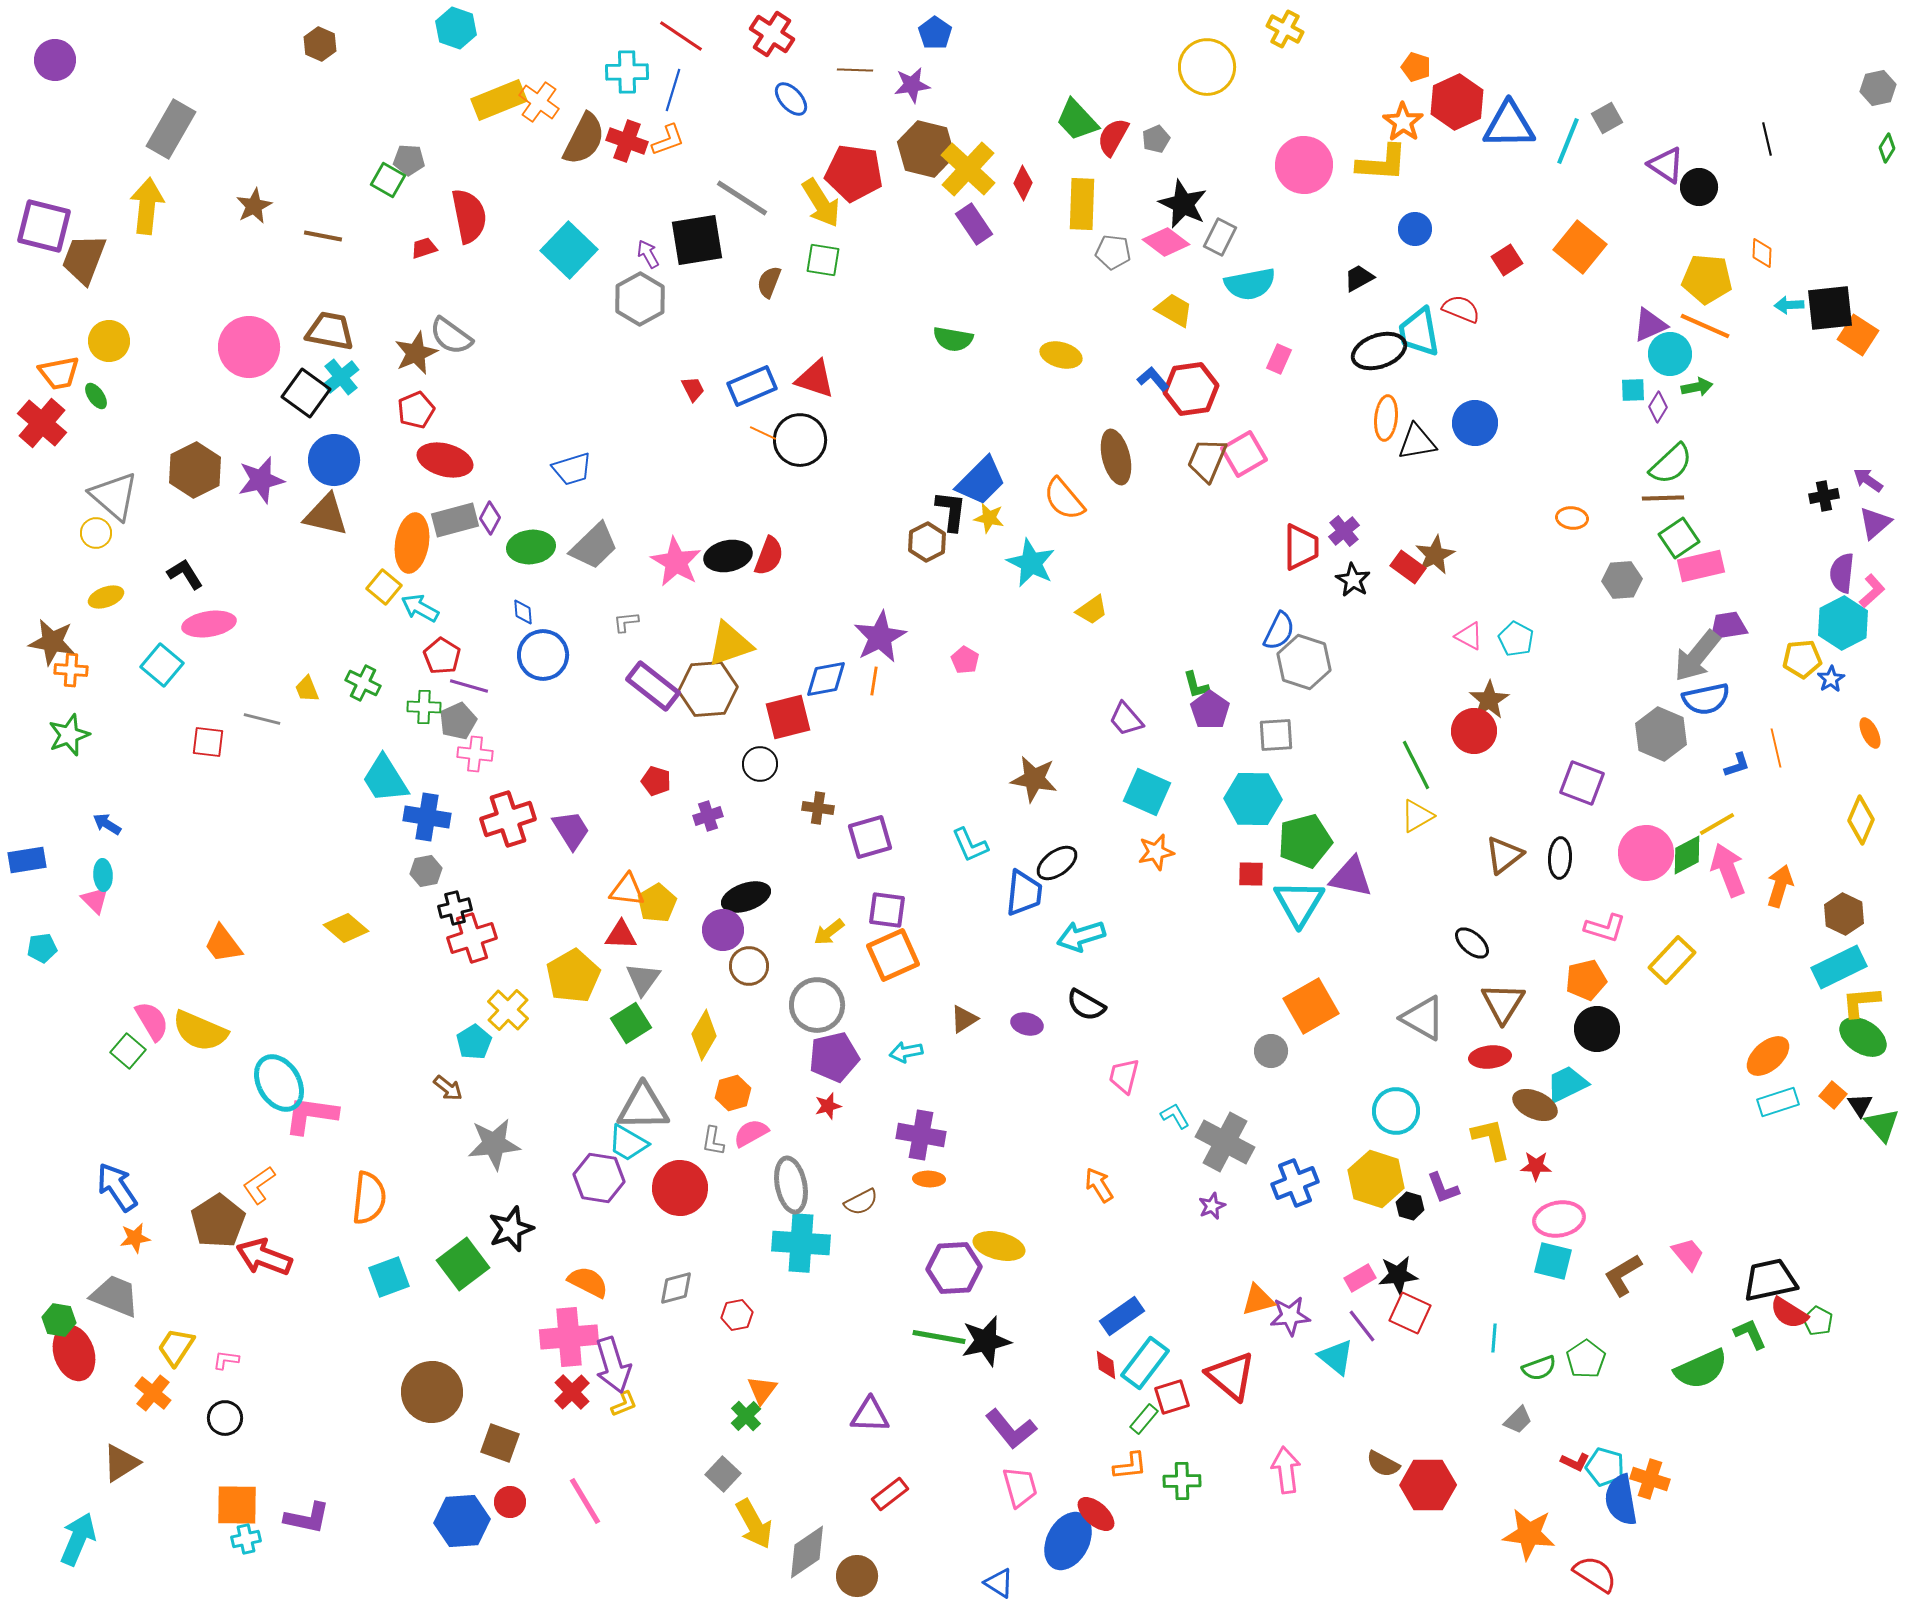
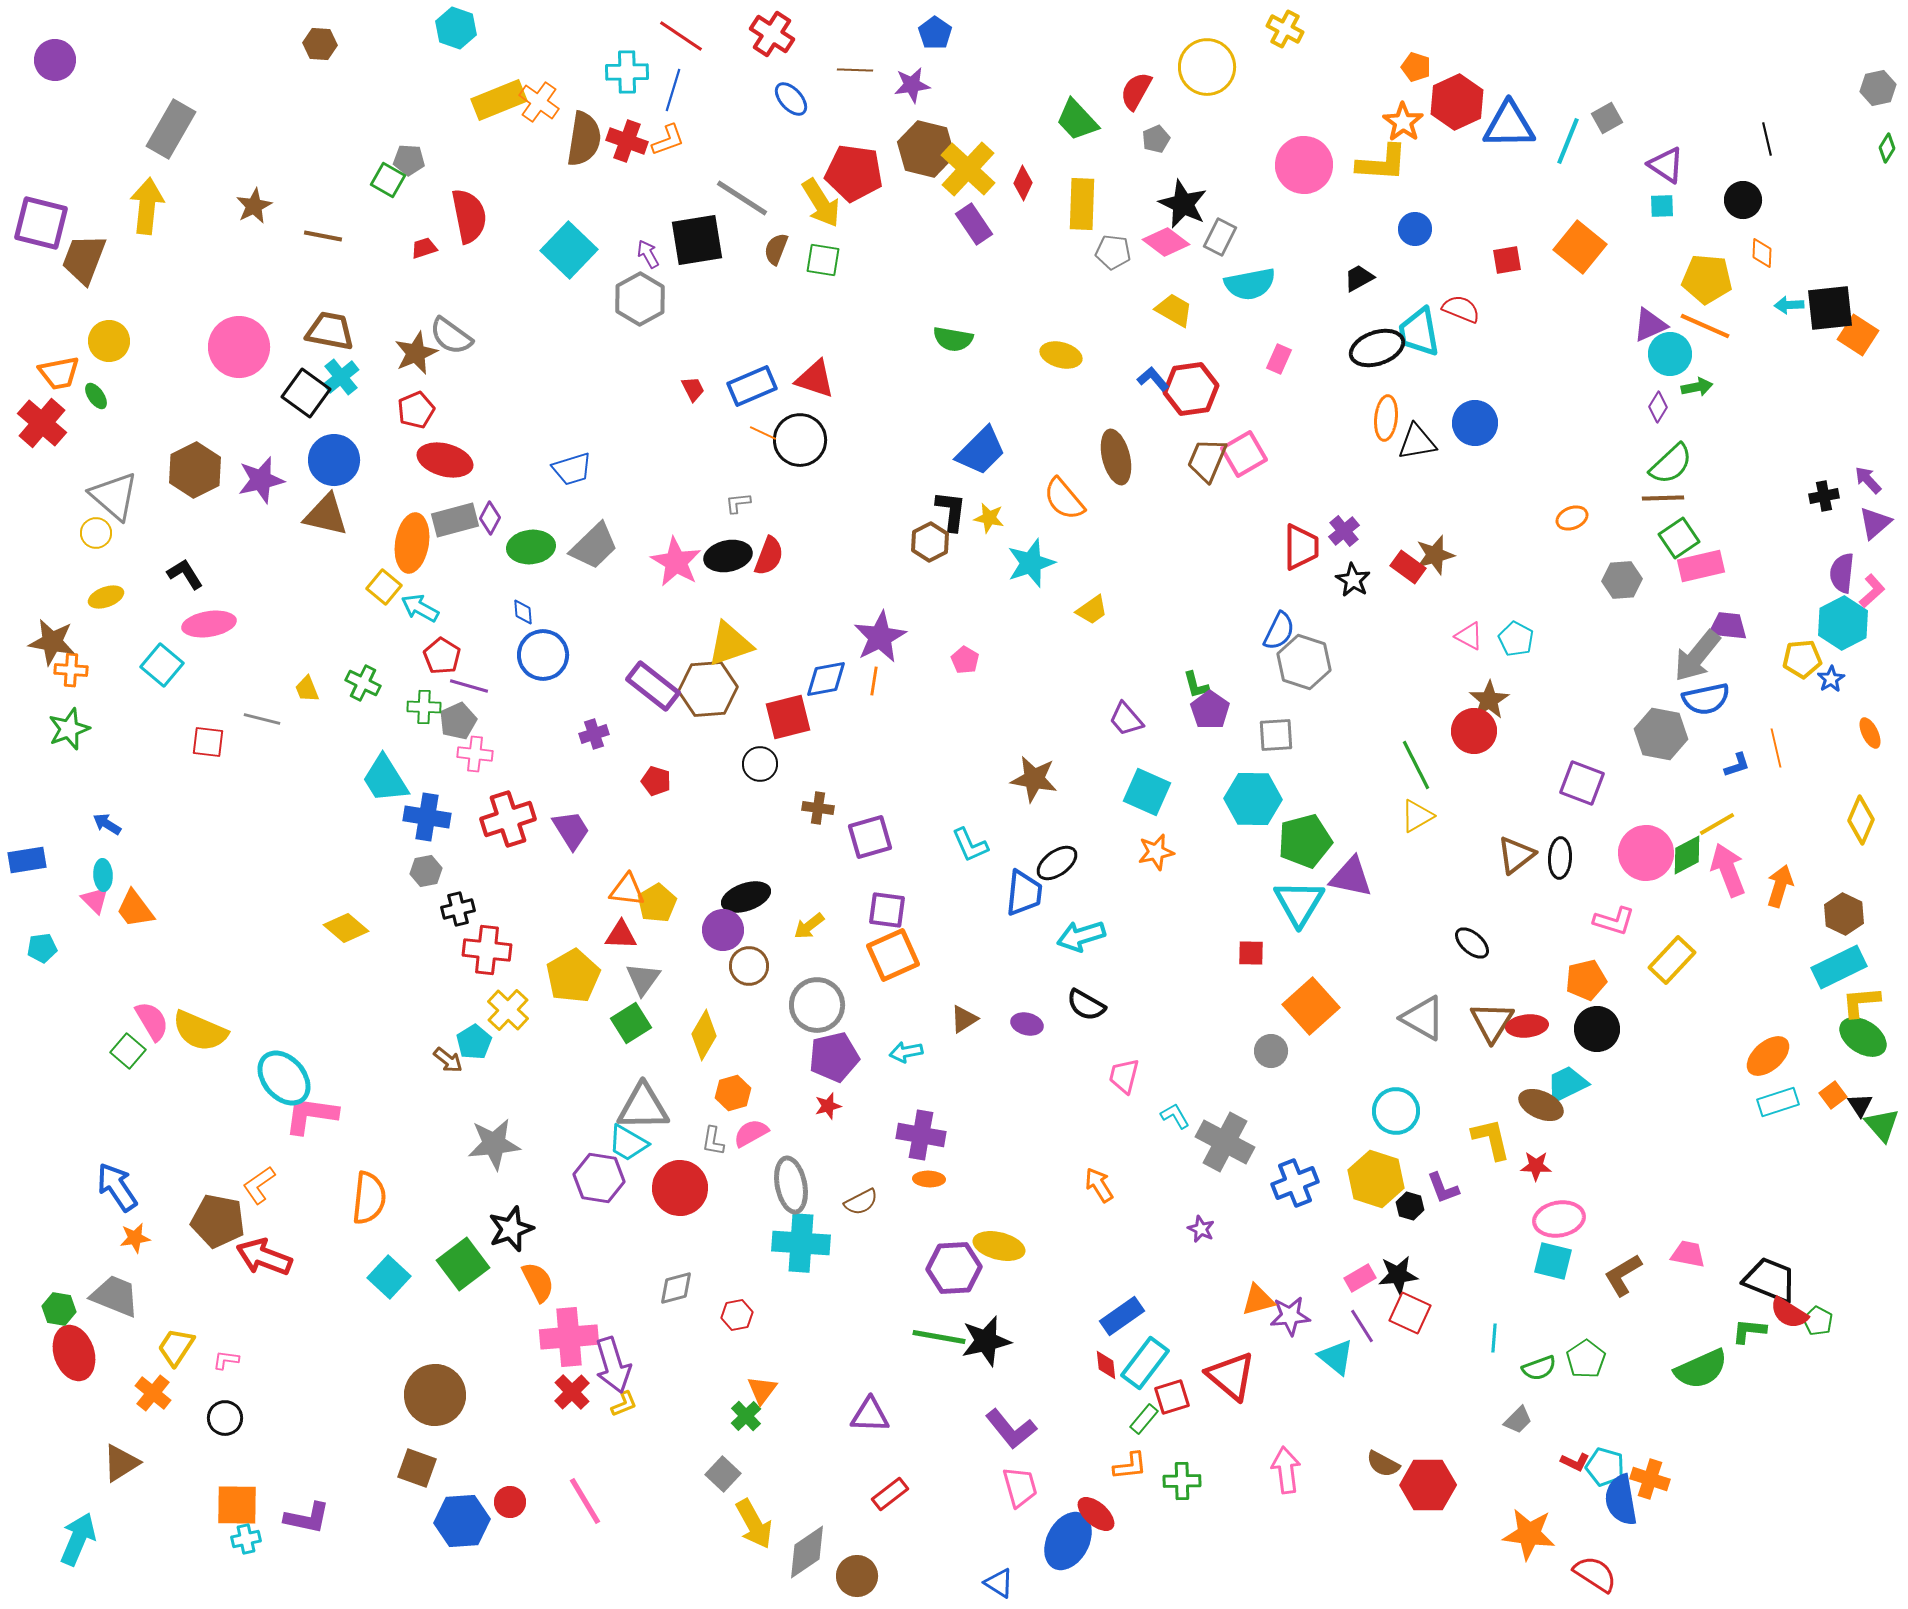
brown hexagon at (320, 44): rotated 20 degrees counterclockwise
red semicircle at (1113, 137): moved 23 px right, 46 px up
brown semicircle at (584, 139): rotated 18 degrees counterclockwise
black circle at (1699, 187): moved 44 px right, 13 px down
purple square at (44, 226): moved 3 px left, 3 px up
red square at (1507, 260): rotated 24 degrees clockwise
brown semicircle at (769, 282): moved 7 px right, 33 px up
pink circle at (249, 347): moved 10 px left
black ellipse at (1379, 351): moved 2 px left, 3 px up
cyan square at (1633, 390): moved 29 px right, 184 px up
purple arrow at (1868, 480): rotated 12 degrees clockwise
blue trapezoid at (981, 481): moved 30 px up
orange ellipse at (1572, 518): rotated 28 degrees counterclockwise
brown hexagon at (927, 542): moved 3 px right
brown star at (1435, 555): rotated 12 degrees clockwise
cyan star at (1031, 563): rotated 27 degrees clockwise
gray L-shape at (626, 622): moved 112 px right, 119 px up
purple trapezoid at (1728, 626): rotated 15 degrees clockwise
gray hexagon at (1661, 734): rotated 12 degrees counterclockwise
green star at (69, 735): moved 6 px up
purple cross at (708, 816): moved 114 px left, 82 px up
brown triangle at (1504, 855): moved 12 px right
red square at (1251, 874): moved 79 px down
black cross at (455, 908): moved 3 px right, 1 px down
pink L-shape at (1605, 928): moved 9 px right, 7 px up
yellow arrow at (829, 932): moved 20 px left, 6 px up
red cross at (472, 938): moved 15 px right, 12 px down; rotated 24 degrees clockwise
orange trapezoid at (223, 944): moved 88 px left, 35 px up
brown triangle at (1503, 1003): moved 11 px left, 19 px down
orange square at (1311, 1006): rotated 12 degrees counterclockwise
red ellipse at (1490, 1057): moved 37 px right, 31 px up
cyan ellipse at (279, 1083): moved 5 px right, 5 px up; rotated 10 degrees counterclockwise
brown arrow at (448, 1088): moved 28 px up
orange square at (1833, 1095): rotated 12 degrees clockwise
brown ellipse at (1535, 1105): moved 6 px right
purple star at (1212, 1206): moved 11 px left, 23 px down; rotated 24 degrees counterclockwise
brown pentagon at (218, 1221): rotated 28 degrees counterclockwise
pink trapezoid at (1688, 1254): rotated 39 degrees counterclockwise
cyan square at (389, 1277): rotated 27 degrees counterclockwise
black trapezoid at (1770, 1280): rotated 34 degrees clockwise
orange semicircle at (588, 1282): moved 50 px left; rotated 36 degrees clockwise
green hexagon at (59, 1320): moved 11 px up
purple line at (1362, 1326): rotated 6 degrees clockwise
green L-shape at (1750, 1334): moved 1 px left, 3 px up; rotated 60 degrees counterclockwise
brown circle at (432, 1392): moved 3 px right, 3 px down
brown square at (500, 1443): moved 83 px left, 25 px down
